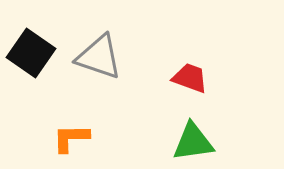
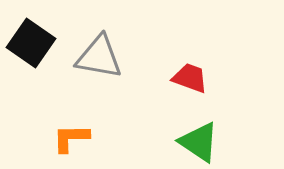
black square: moved 10 px up
gray triangle: rotated 9 degrees counterclockwise
green triangle: moved 6 px right; rotated 42 degrees clockwise
